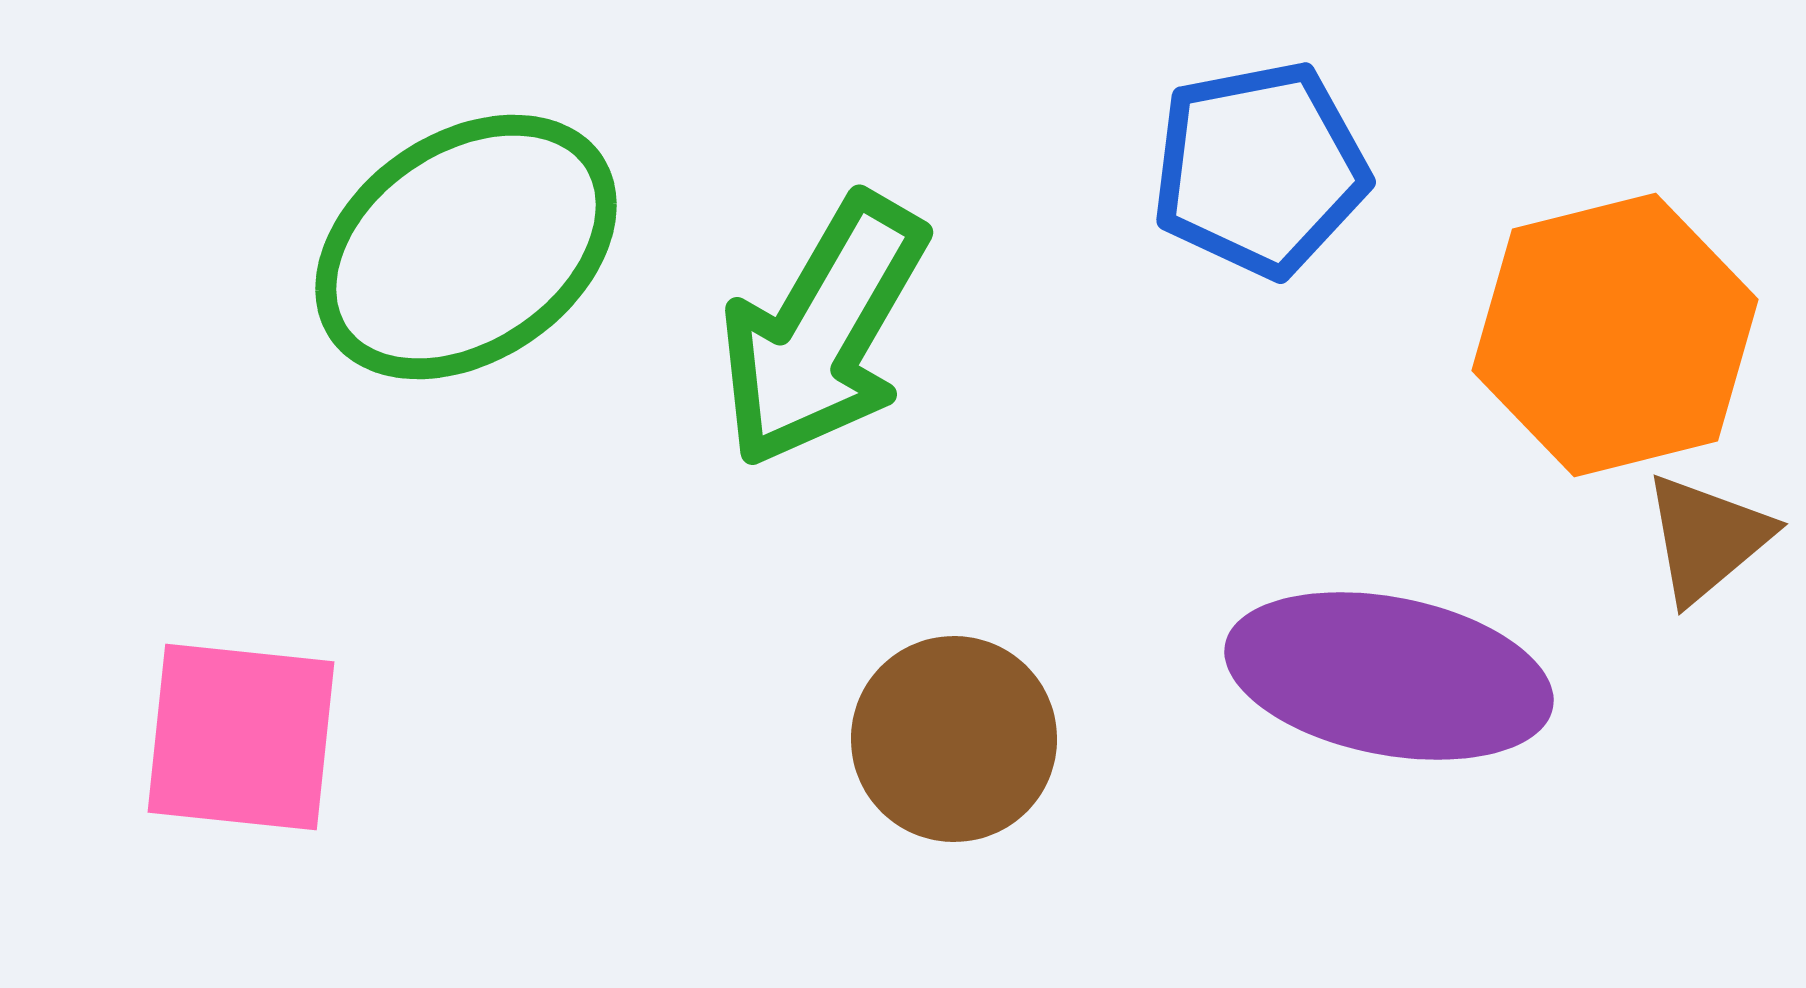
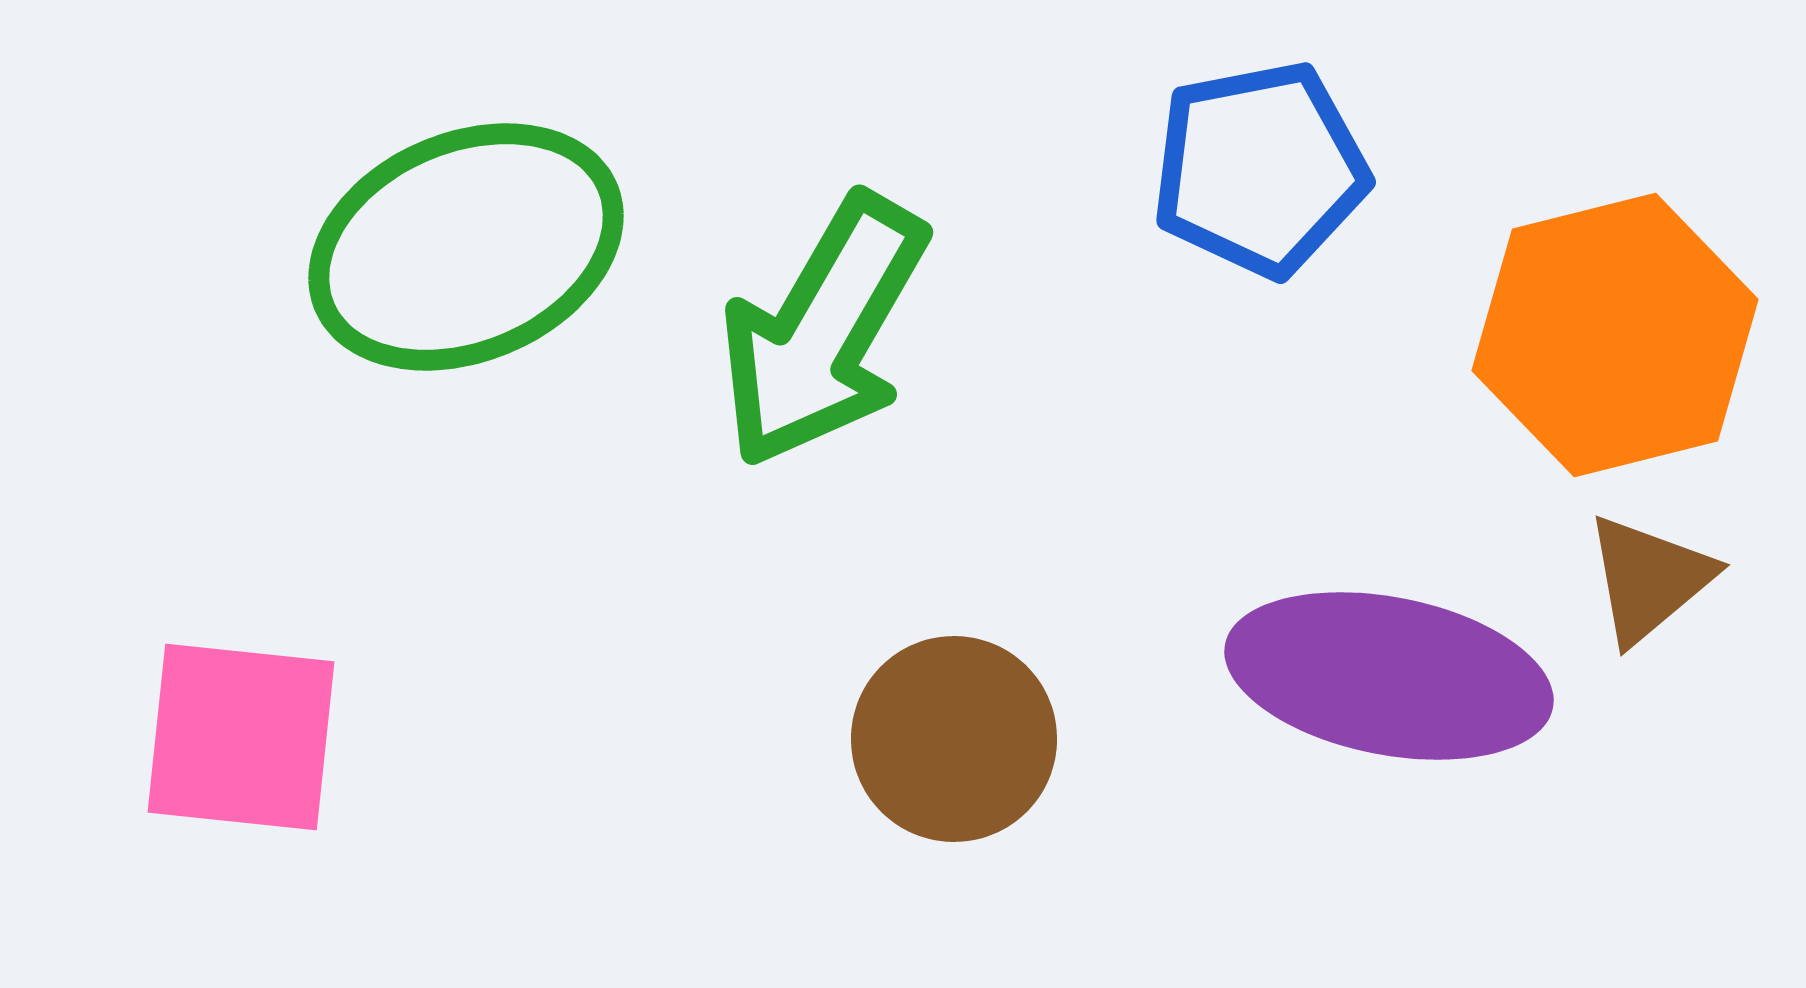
green ellipse: rotated 11 degrees clockwise
brown triangle: moved 58 px left, 41 px down
